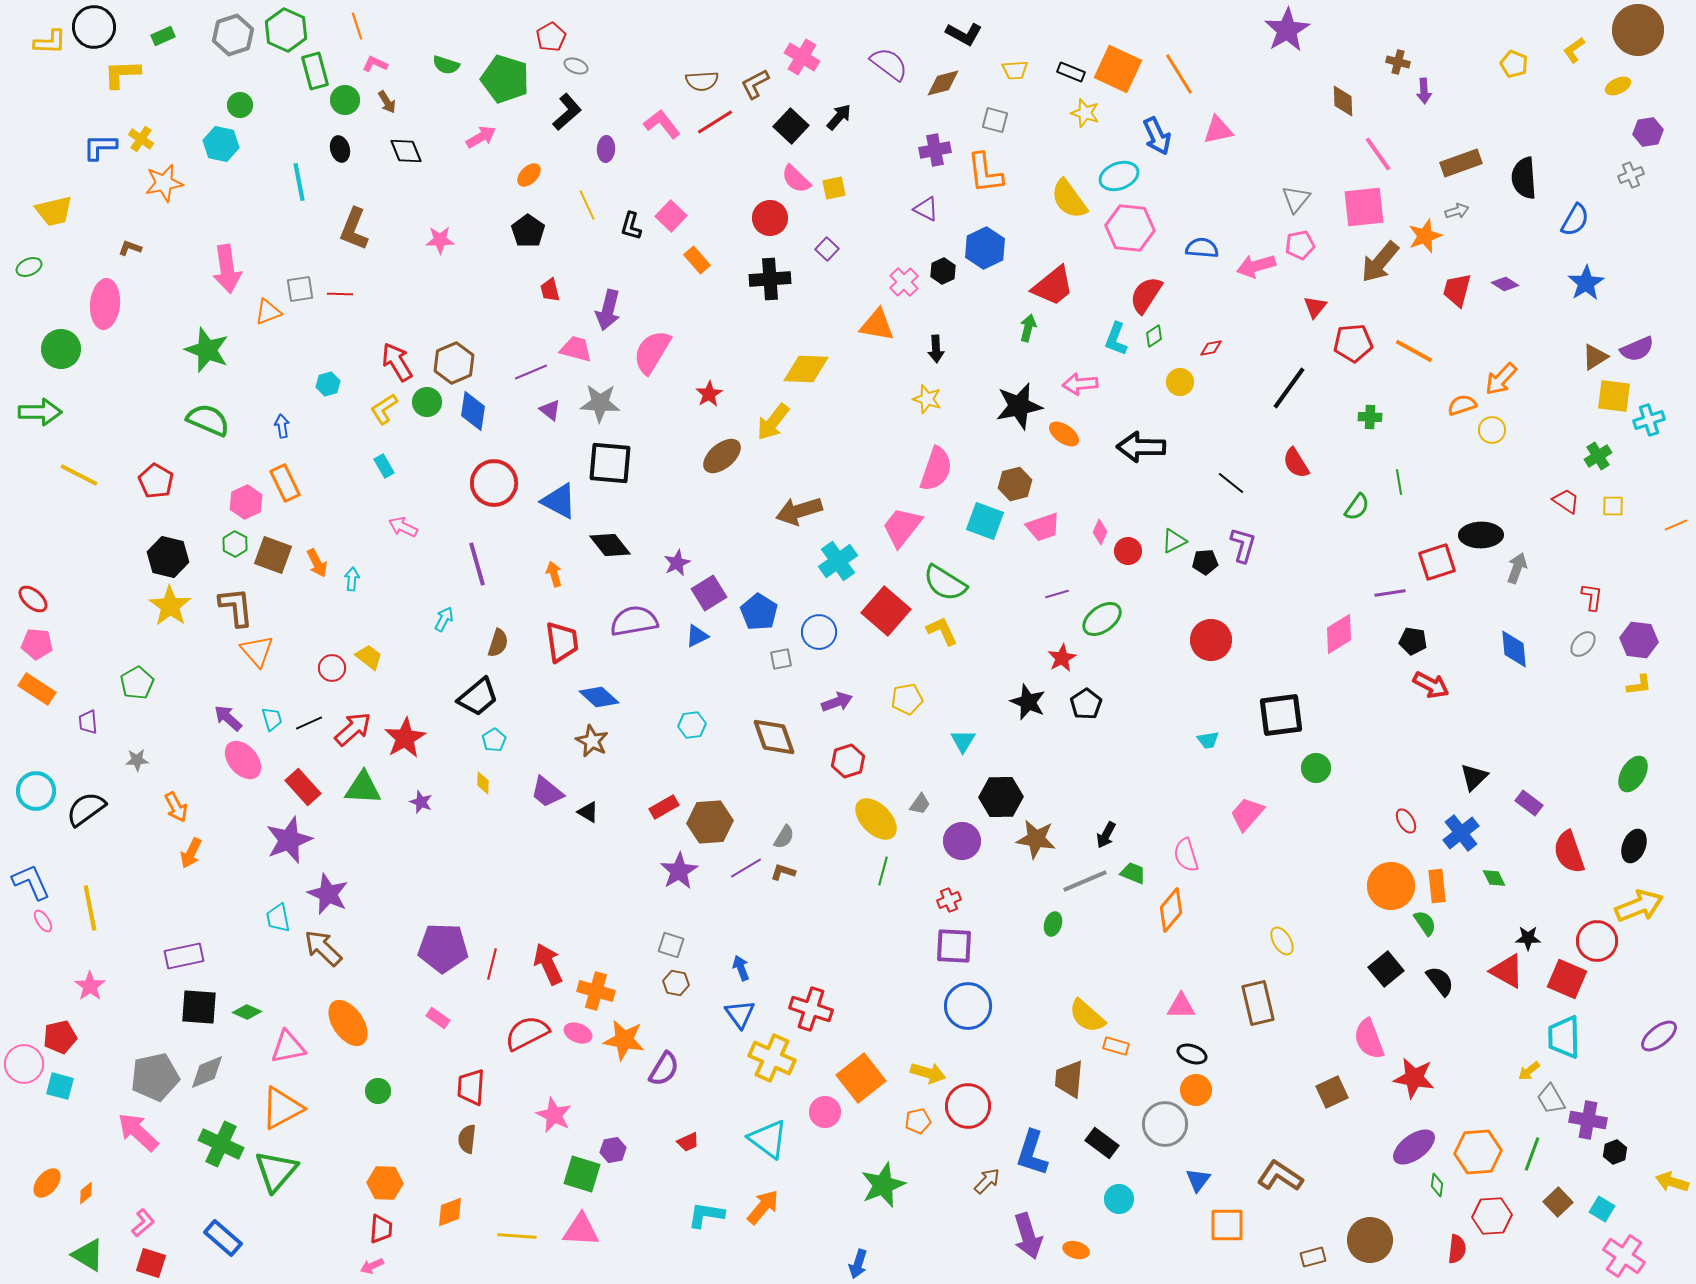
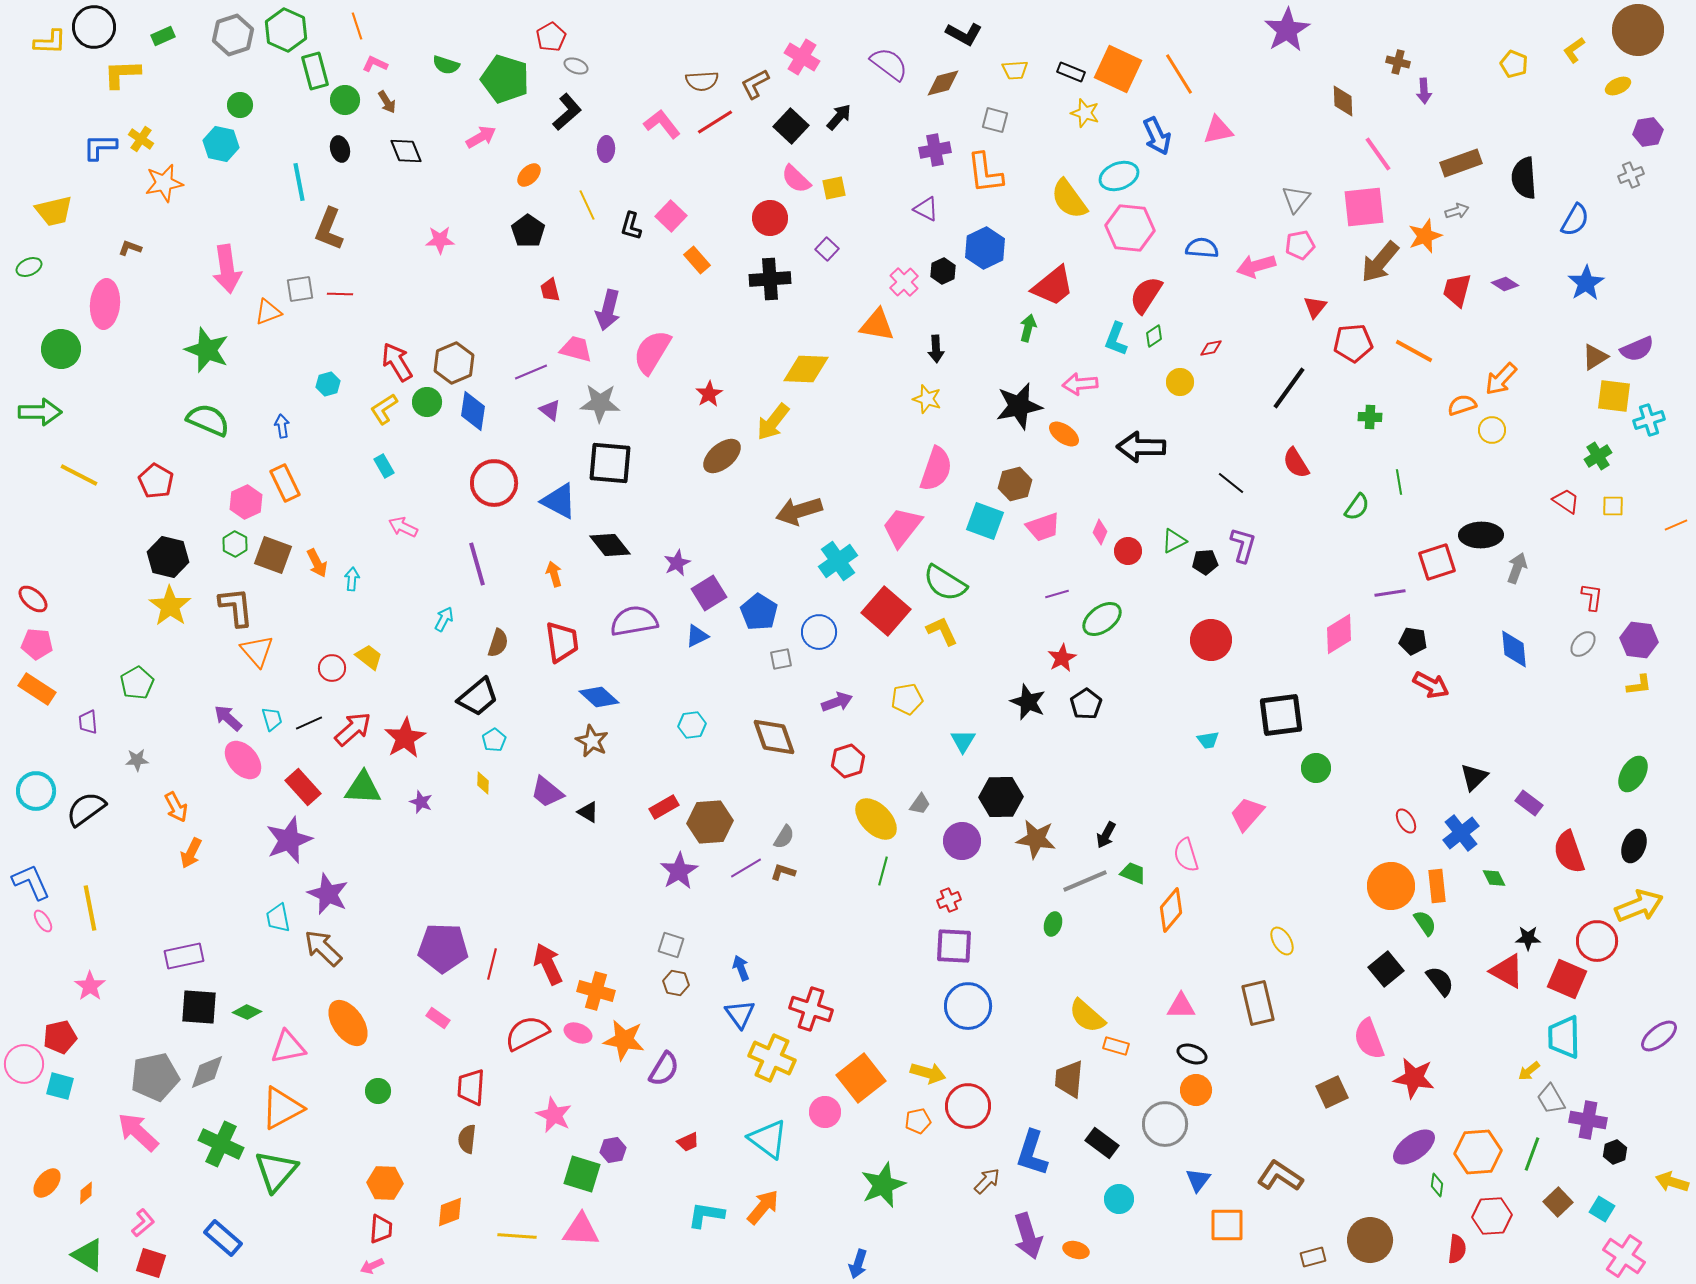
brown L-shape at (354, 229): moved 25 px left
